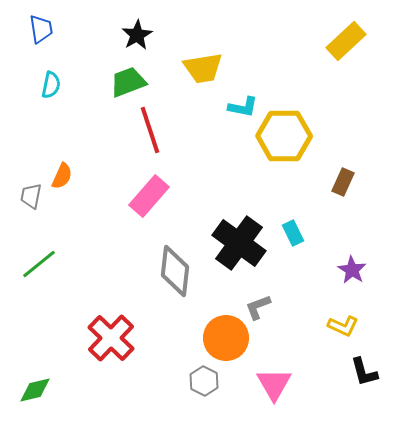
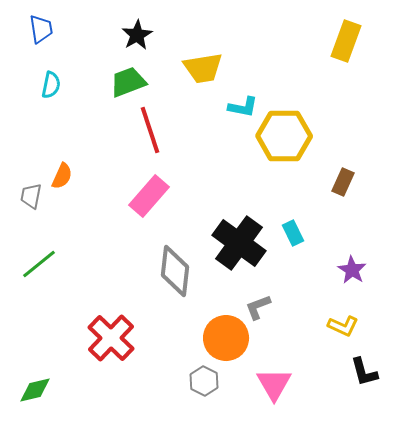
yellow rectangle: rotated 27 degrees counterclockwise
